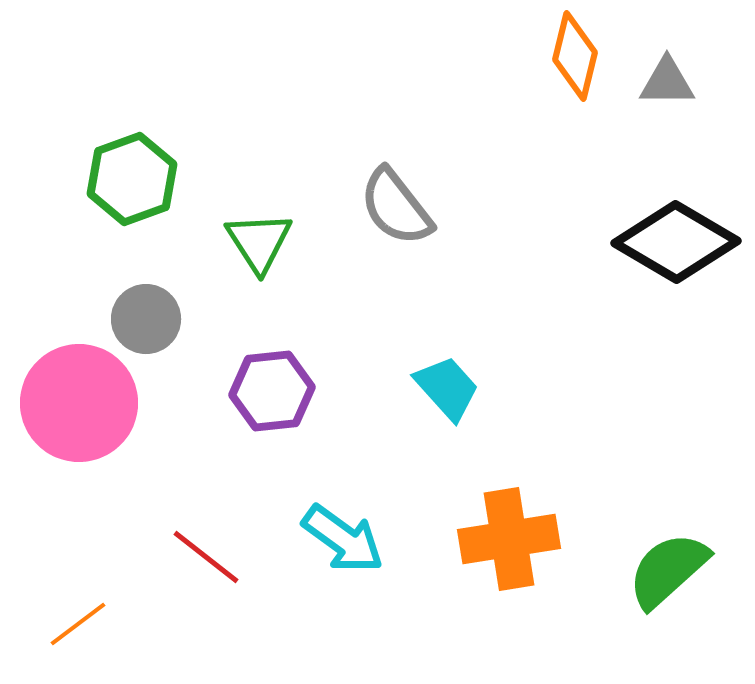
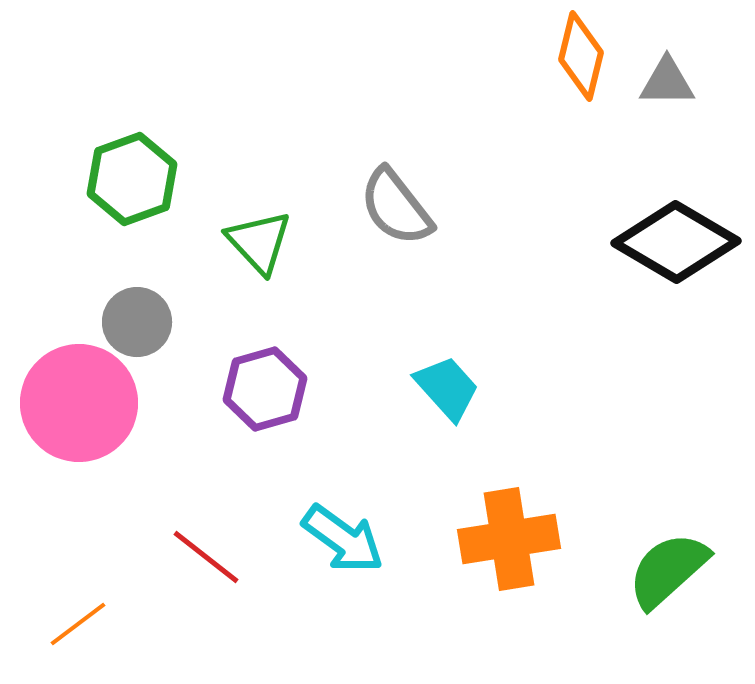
orange diamond: moved 6 px right
green triangle: rotated 10 degrees counterclockwise
gray circle: moved 9 px left, 3 px down
purple hexagon: moved 7 px left, 2 px up; rotated 10 degrees counterclockwise
